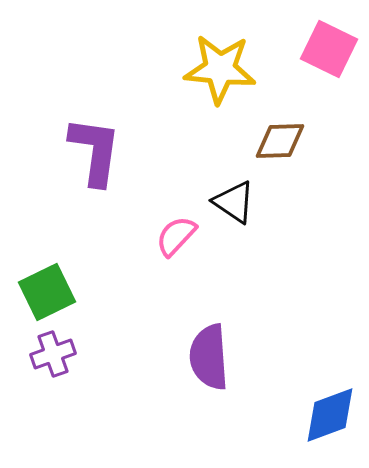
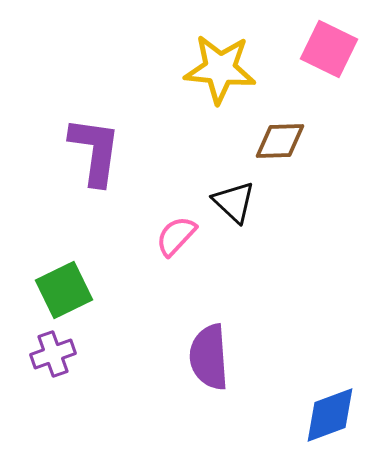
black triangle: rotated 9 degrees clockwise
green square: moved 17 px right, 2 px up
